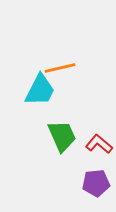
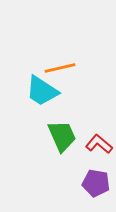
cyan trapezoid: moved 2 px right, 1 px down; rotated 96 degrees clockwise
purple pentagon: rotated 16 degrees clockwise
